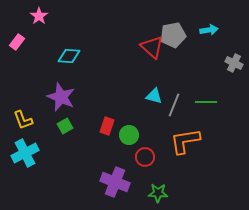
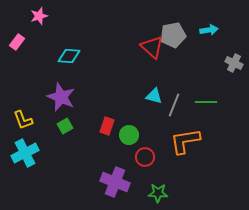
pink star: rotated 18 degrees clockwise
